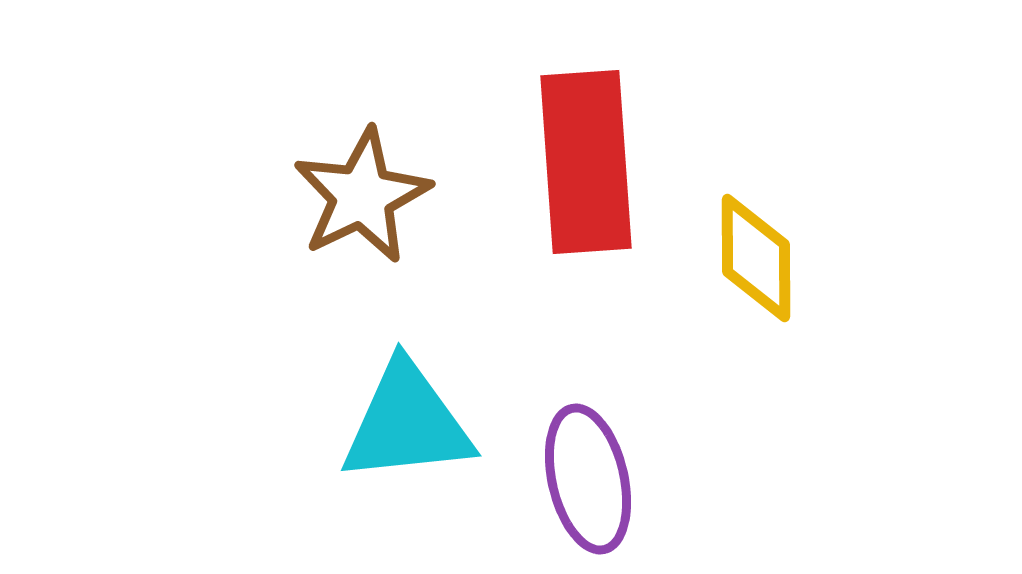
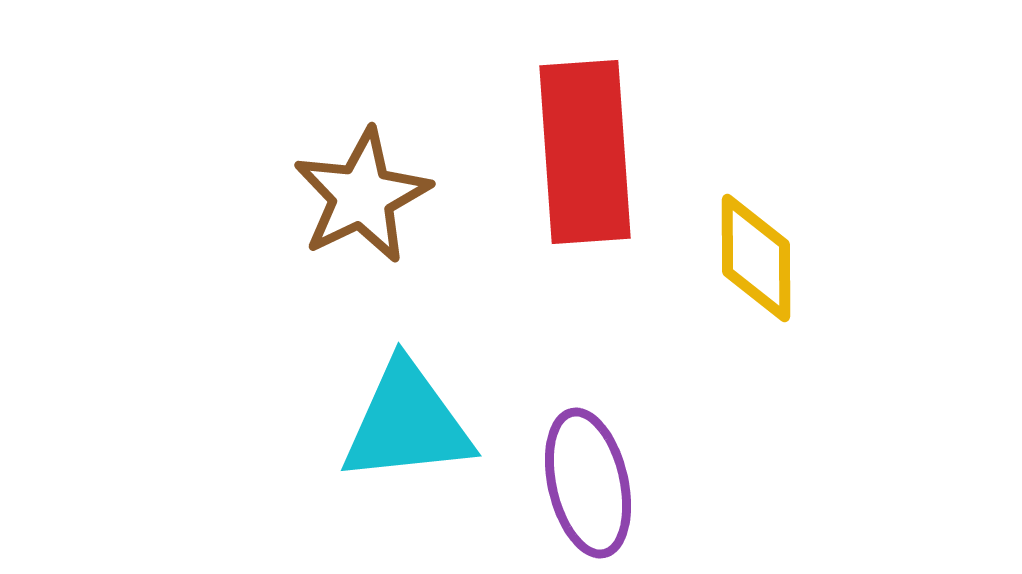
red rectangle: moved 1 px left, 10 px up
purple ellipse: moved 4 px down
